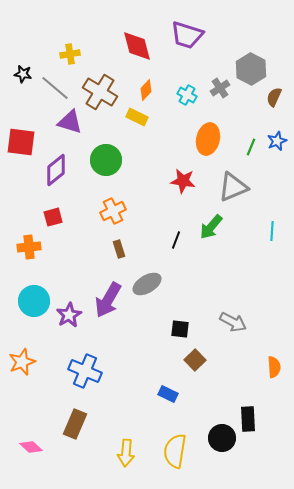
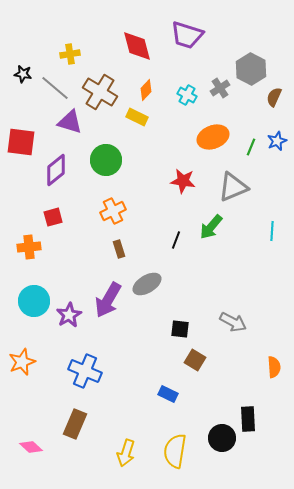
orange ellipse at (208, 139): moved 5 px right, 2 px up; rotated 56 degrees clockwise
brown square at (195, 360): rotated 15 degrees counterclockwise
yellow arrow at (126, 453): rotated 12 degrees clockwise
